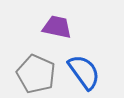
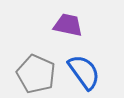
purple trapezoid: moved 11 px right, 2 px up
